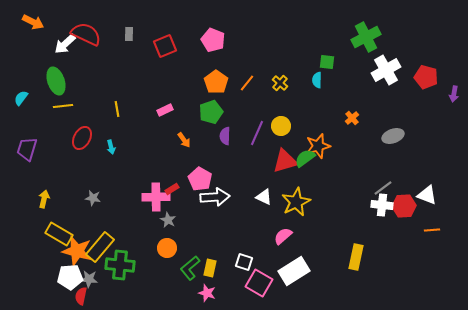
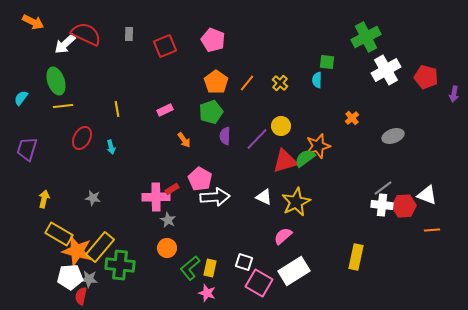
purple line at (257, 133): moved 6 px down; rotated 20 degrees clockwise
